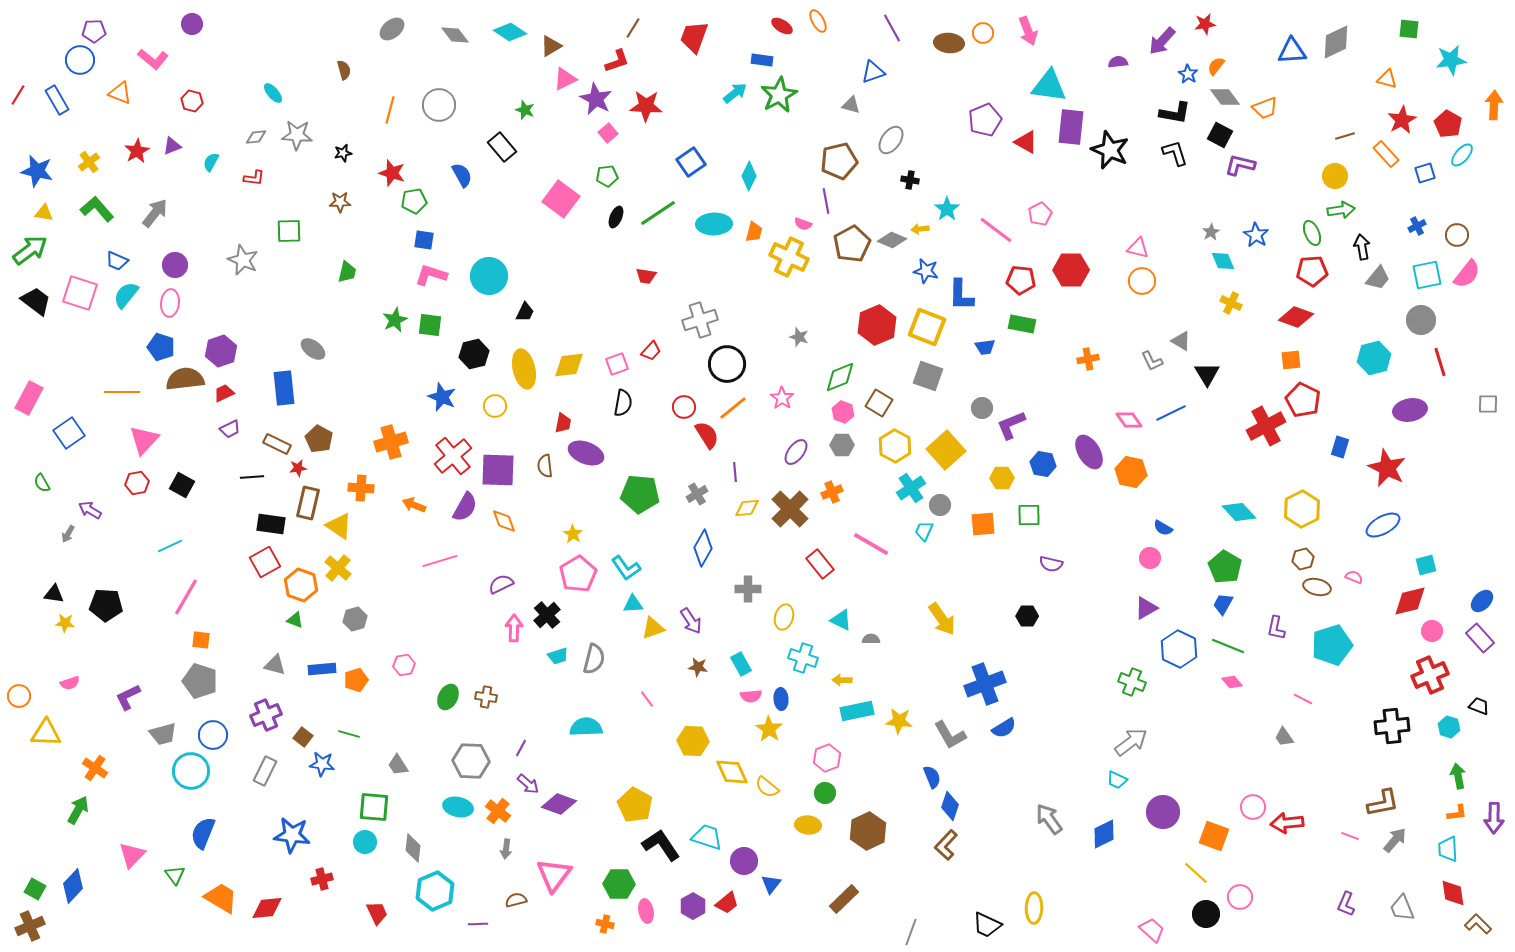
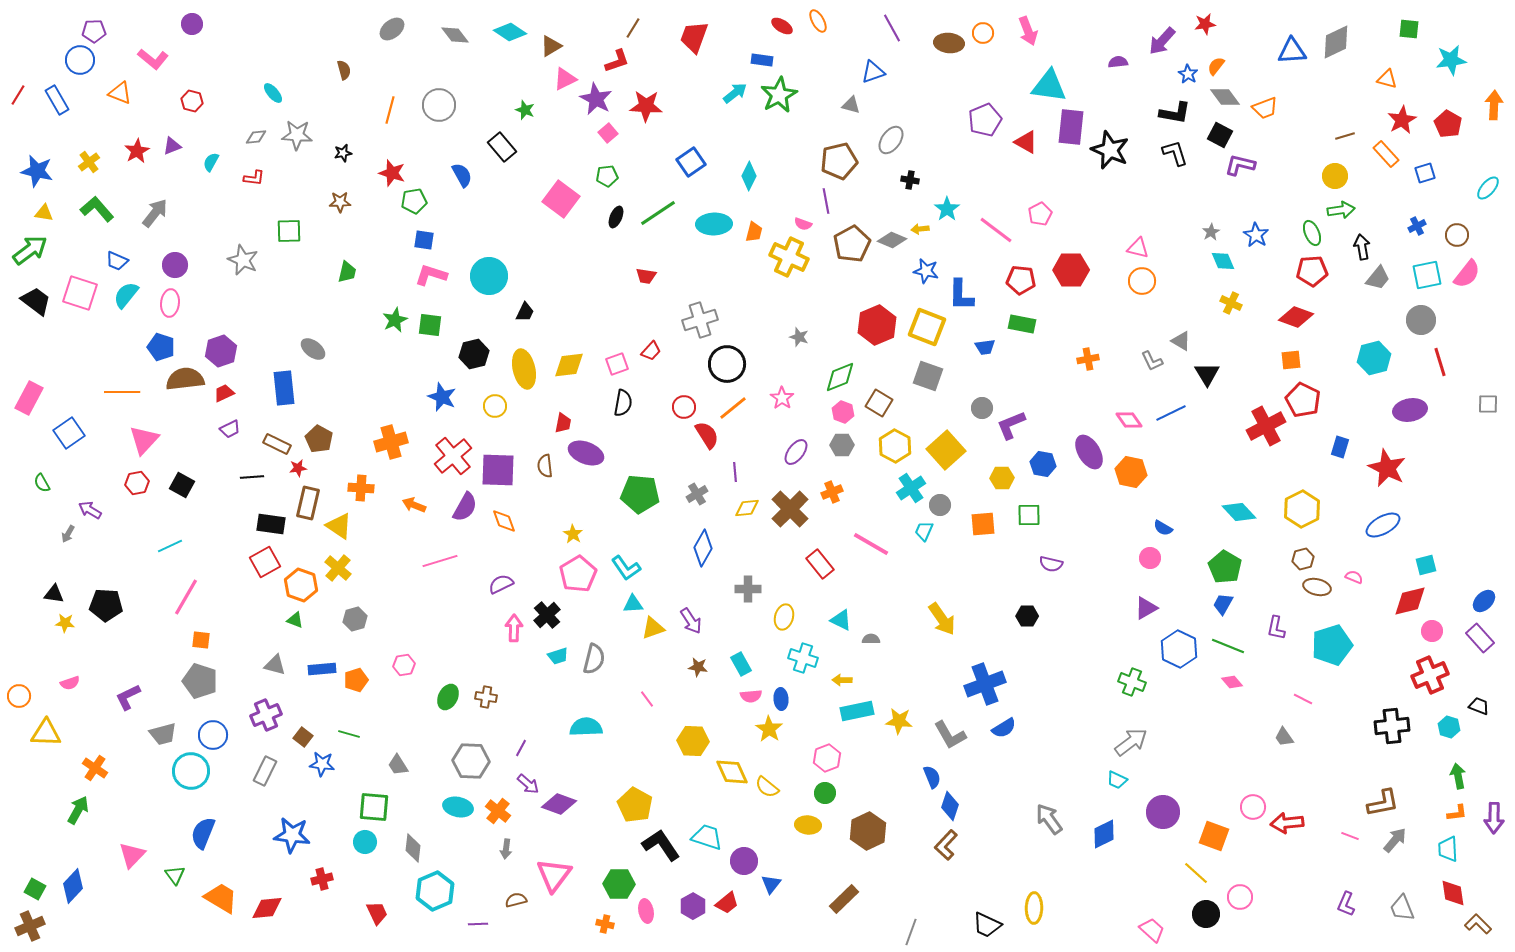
cyan ellipse at (1462, 155): moved 26 px right, 33 px down
blue ellipse at (1482, 601): moved 2 px right
